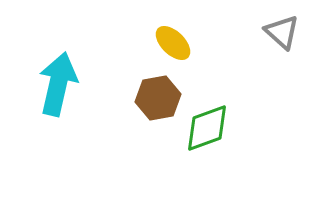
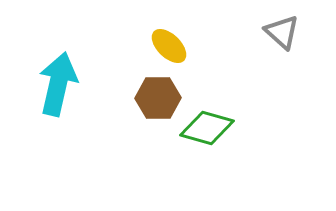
yellow ellipse: moved 4 px left, 3 px down
brown hexagon: rotated 9 degrees clockwise
green diamond: rotated 36 degrees clockwise
